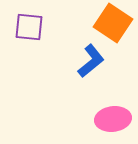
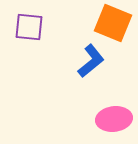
orange square: rotated 12 degrees counterclockwise
pink ellipse: moved 1 px right
